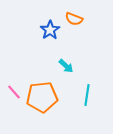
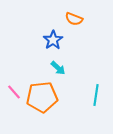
blue star: moved 3 px right, 10 px down
cyan arrow: moved 8 px left, 2 px down
cyan line: moved 9 px right
